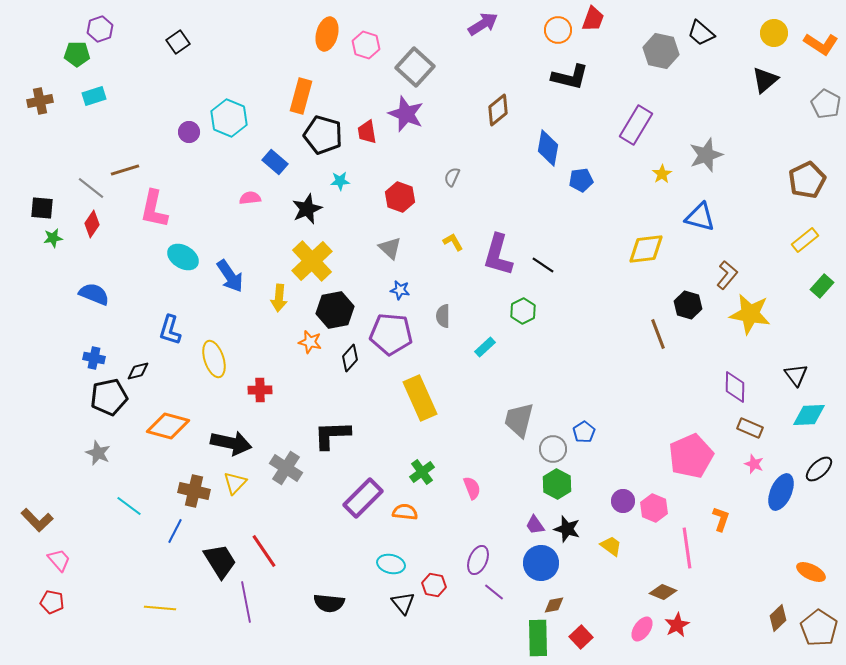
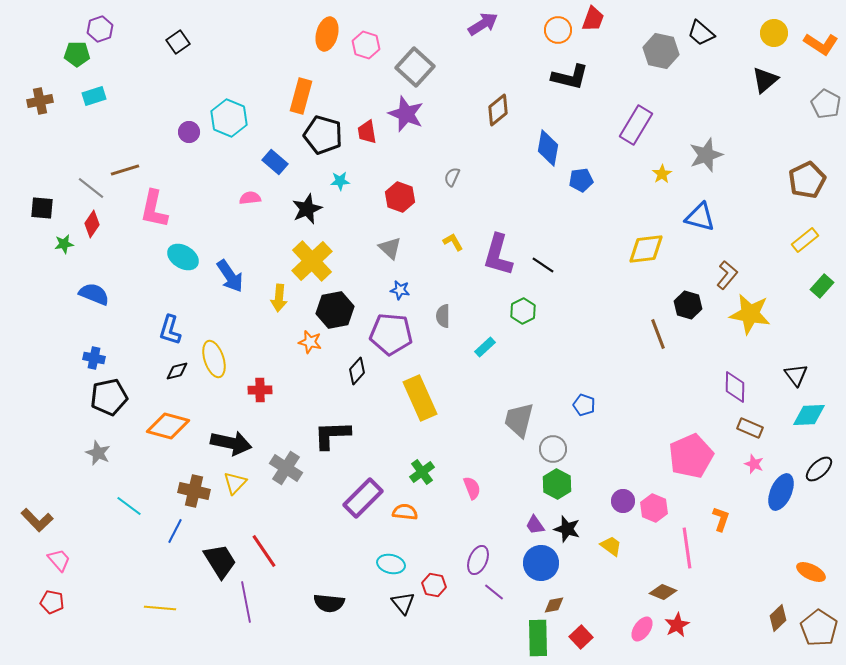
green star at (53, 238): moved 11 px right, 6 px down
black diamond at (350, 358): moved 7 px right, 13 px down
black diamond at (138, 371): moved 39 px right
blue pentagon at (584, 432): moved 27 px up; rotated 20 degrees counterclockwise
